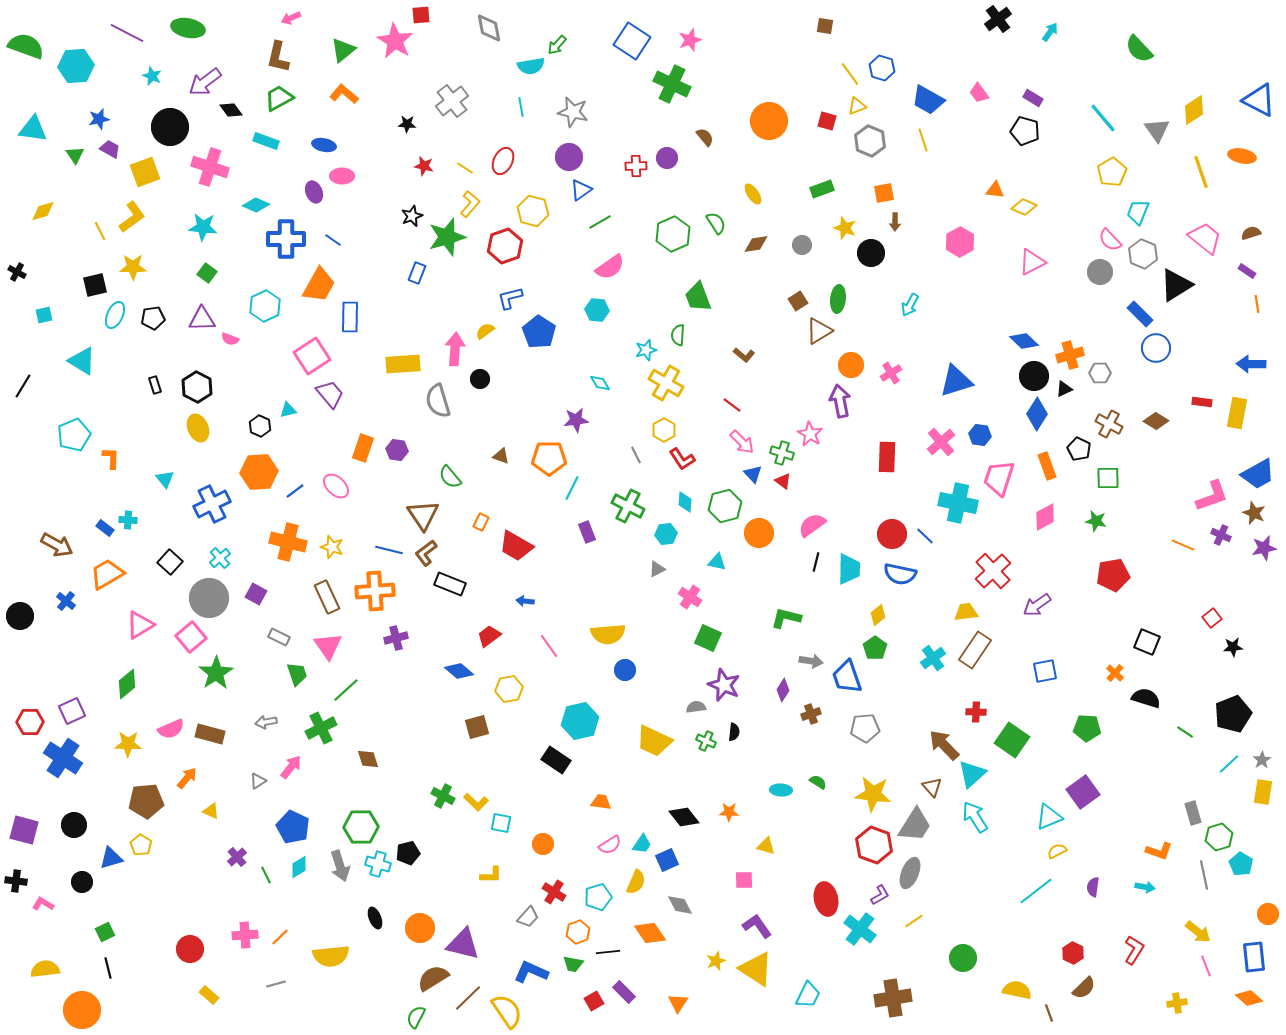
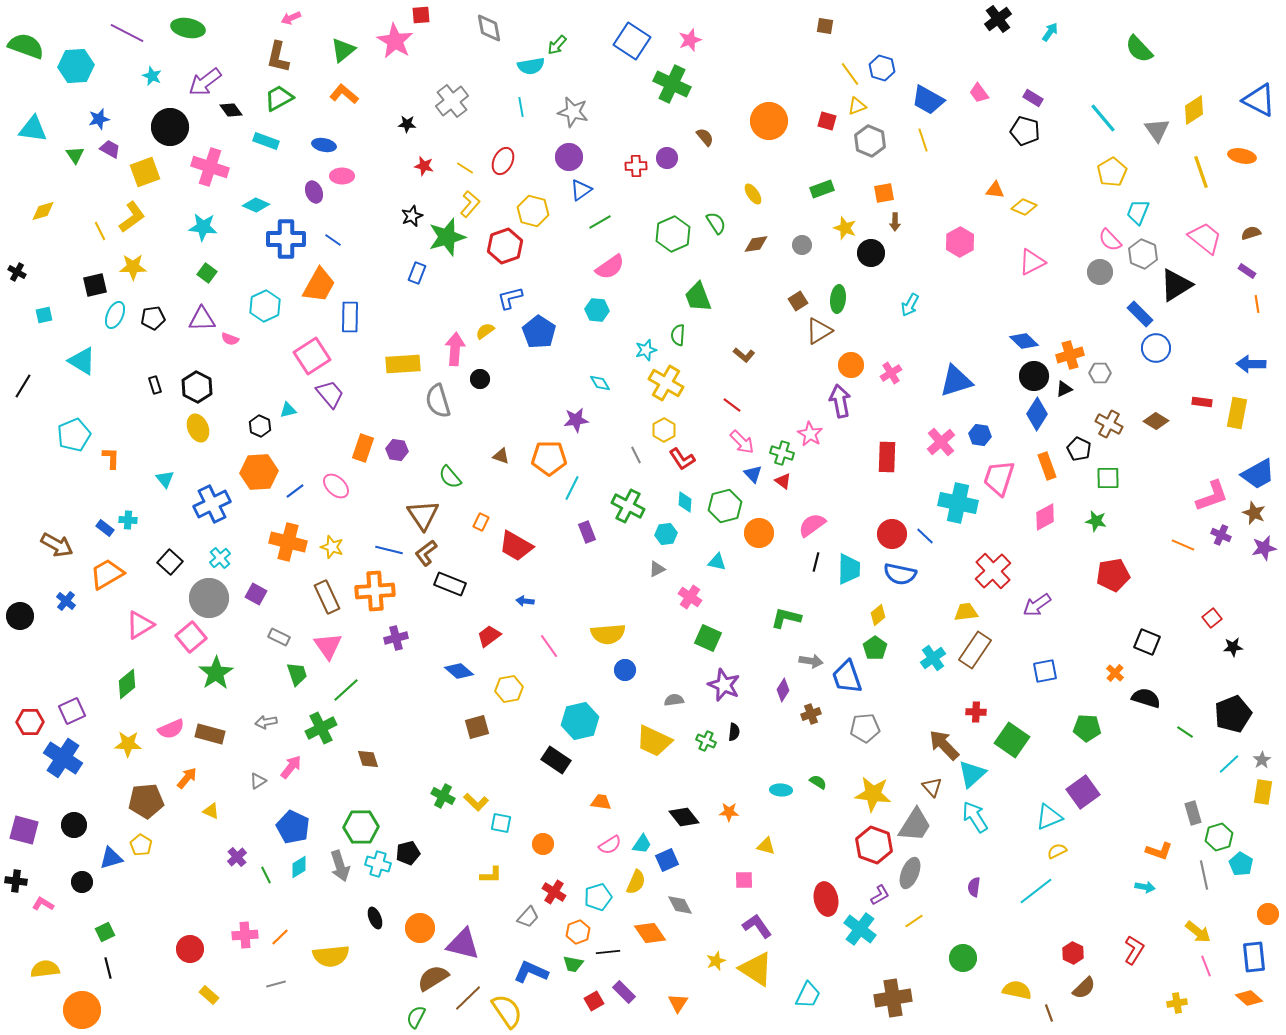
gray semicircle at (696, 707): moved 22 px left, 7 px up
purple semicircle at (1093, 887): moved 119 px left
